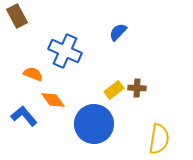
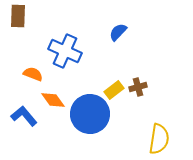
brown rectangle: moved 1 px right; rotated 30 degrees clockwise
brown cross: moved 1 px right, 1 px up; rotated 18 degrees counterclockwise
blue circle: moved 4 px left, 10 px up
